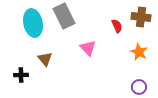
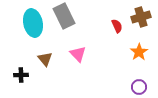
brown cross: rotated 24 degrees counterclockwise
pink triangle: moved 10 px left, 6 px down
orange star: rotated 12 degrees clockwise
